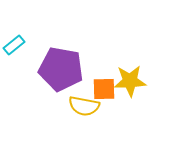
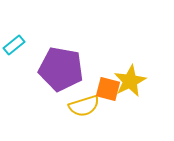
yellow star: rotated 24 degrees counterclockwise
orange square: moved 4 px right; rotated 15 degrees clockwise
yellow semicircle: rotated 28 degrees counterclockwise
